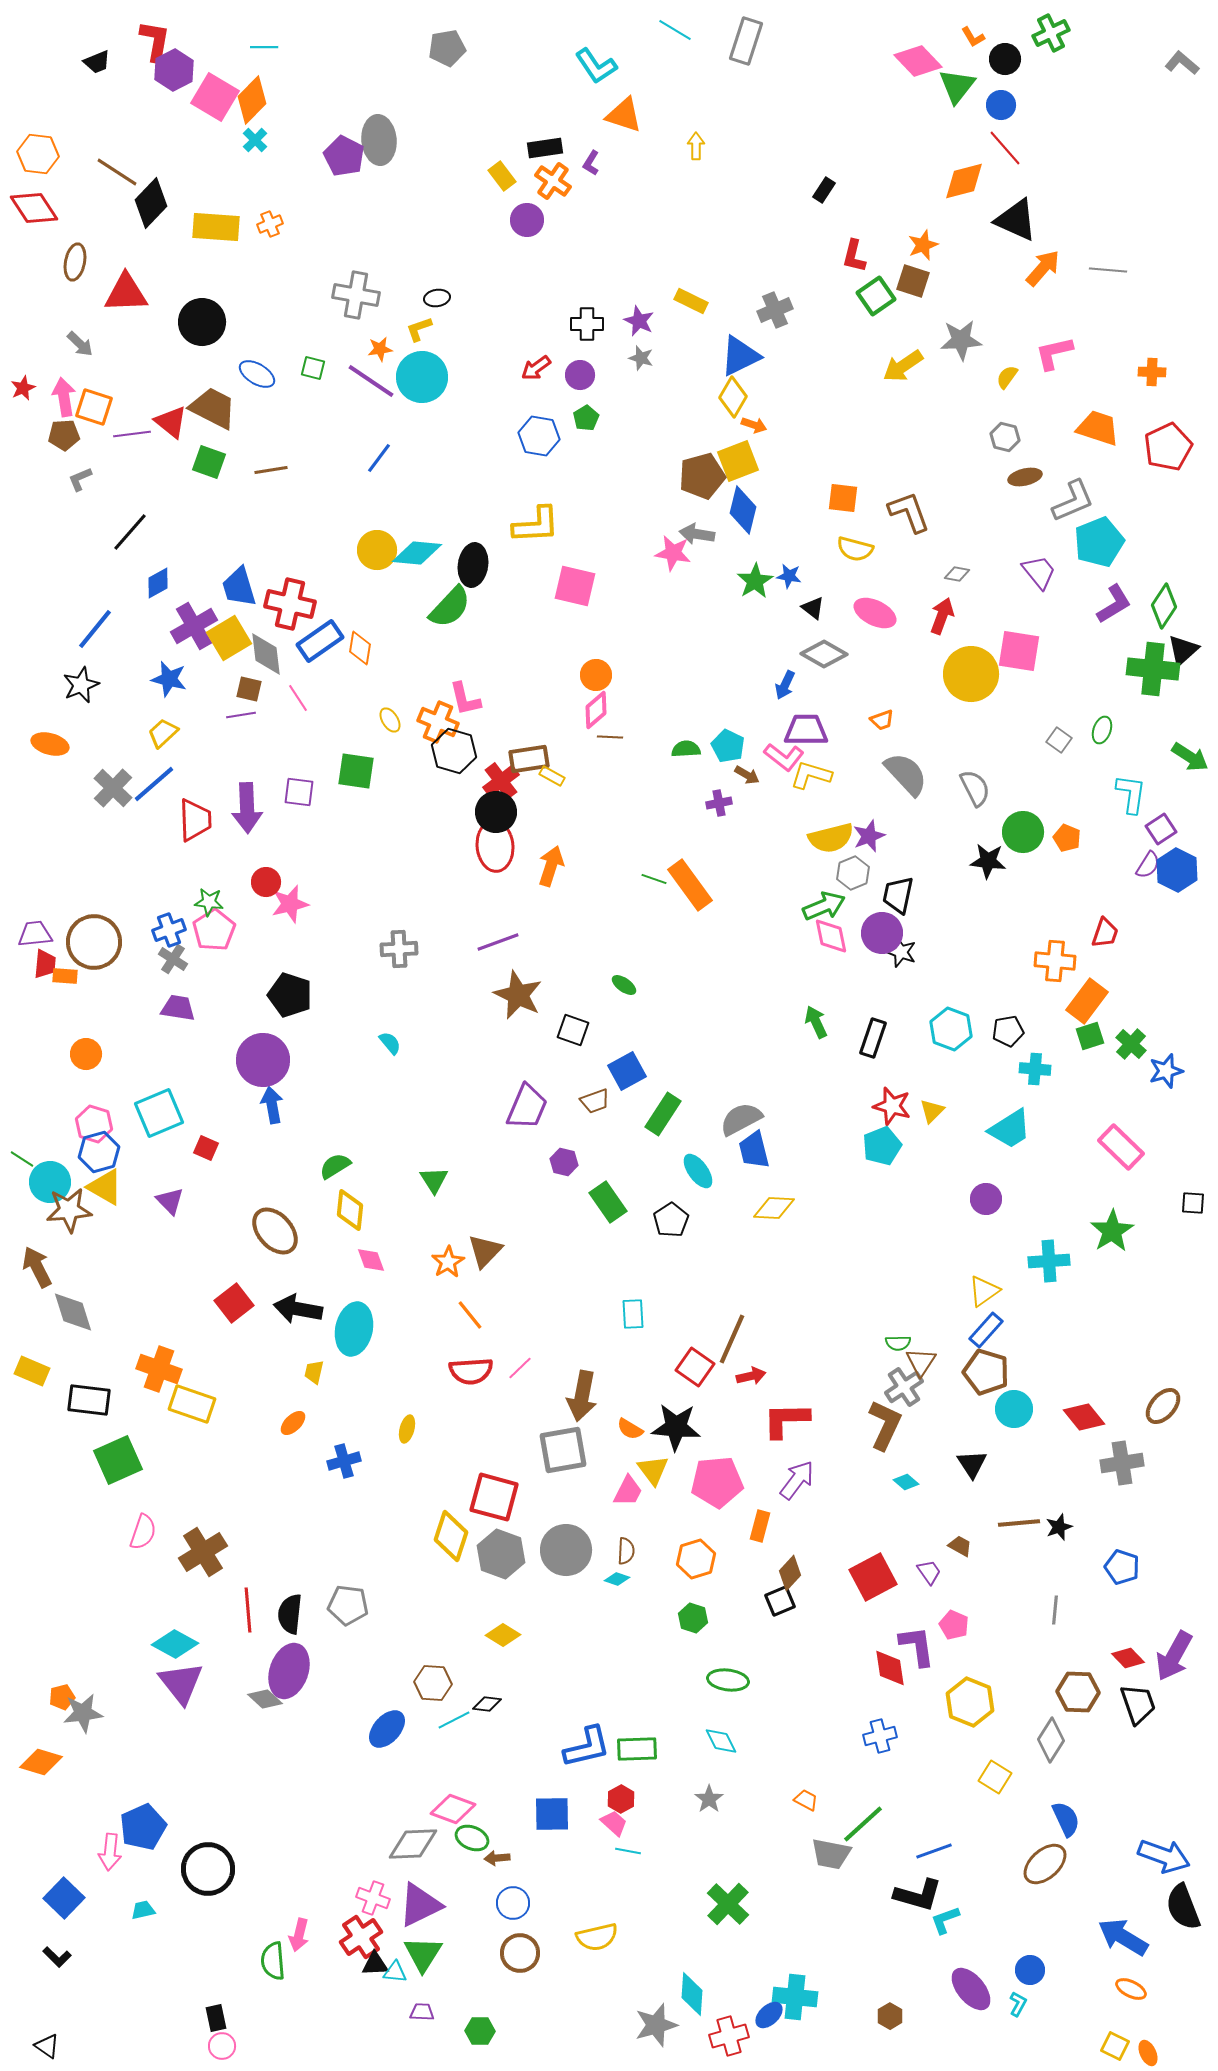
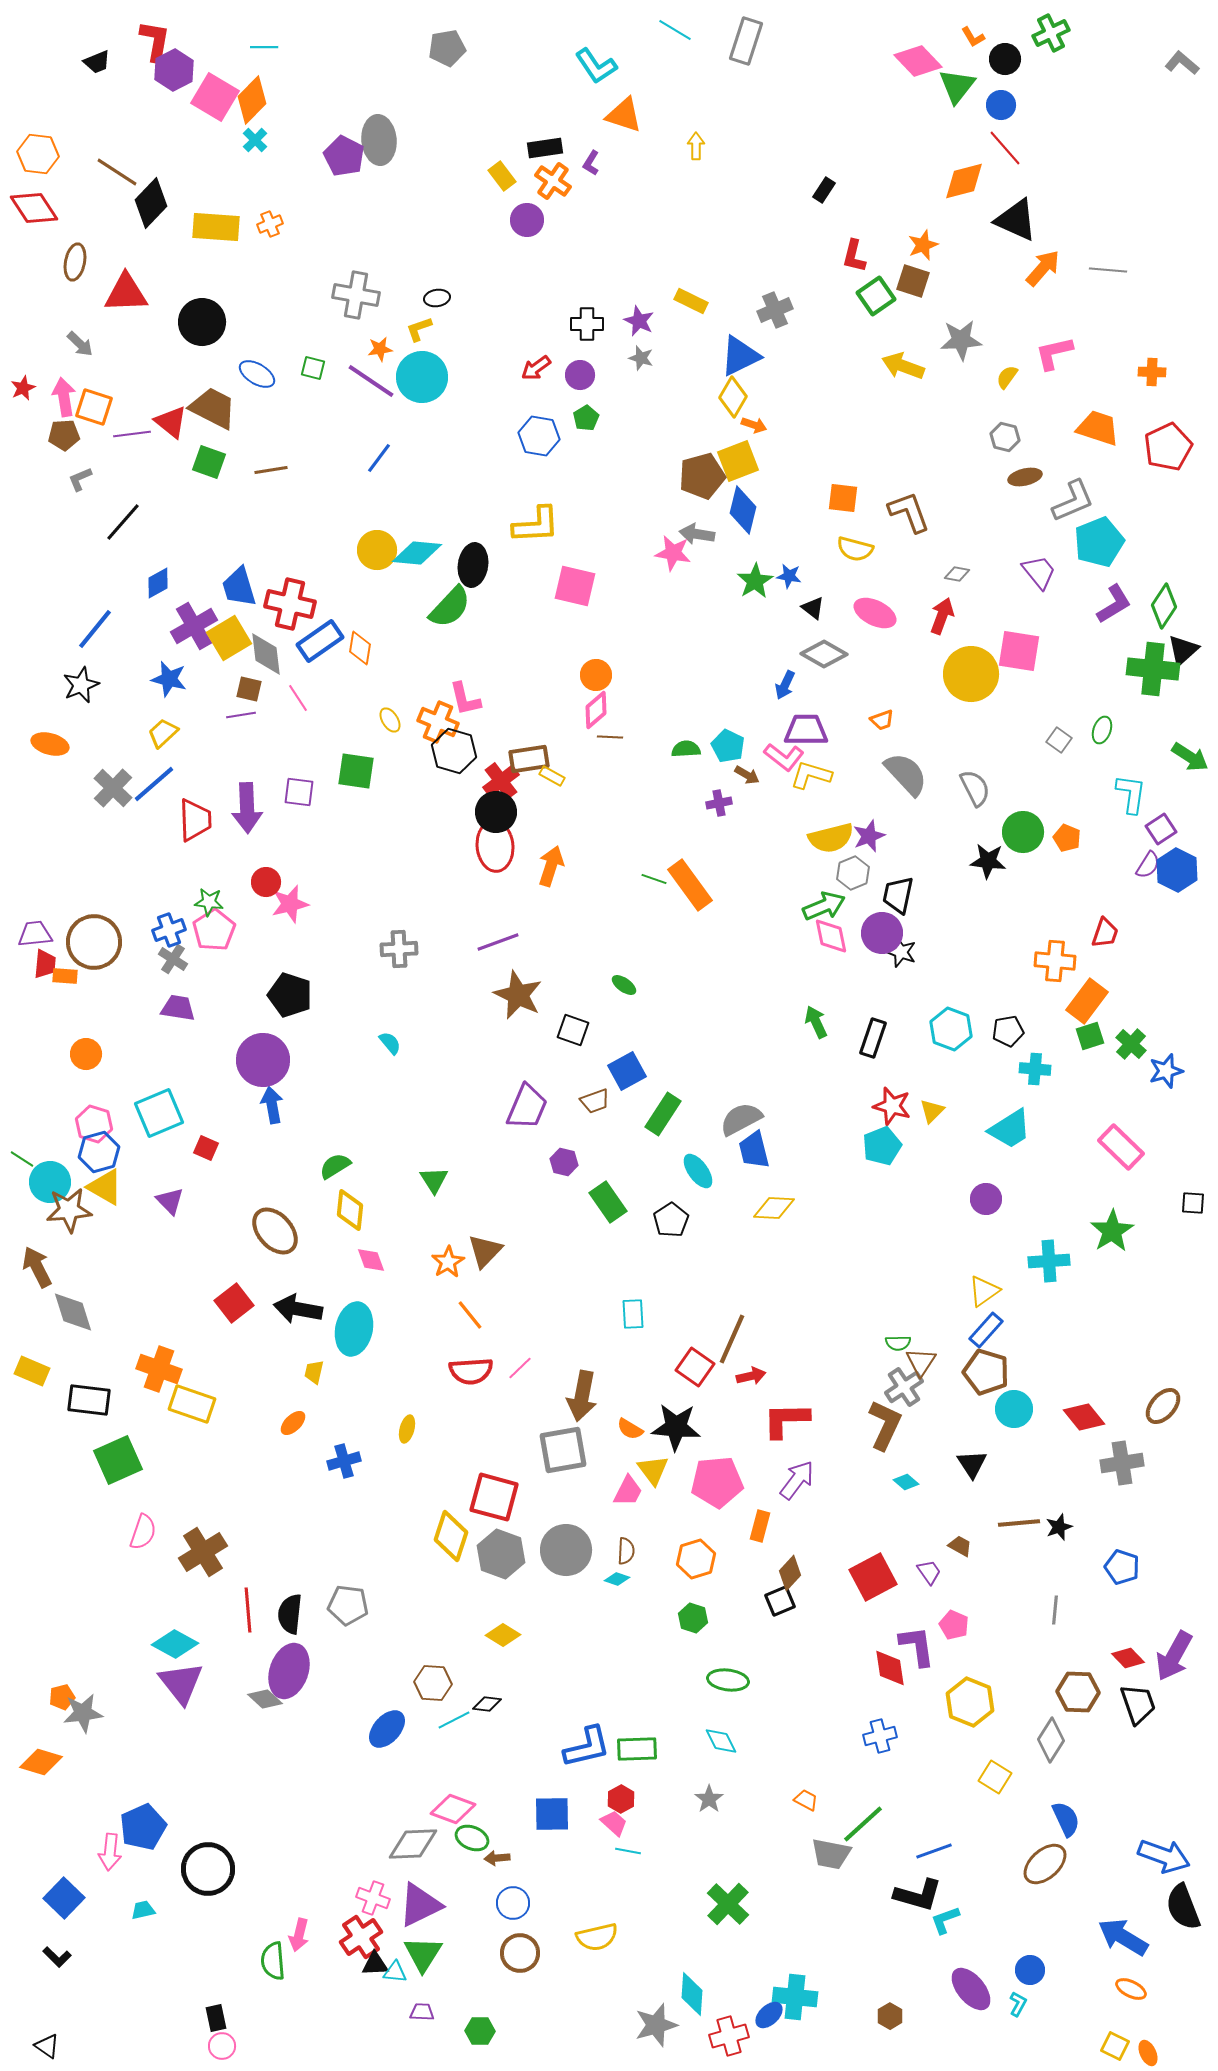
yellow arrow at (903, 366): rotated 54 degrees clockwise
black line at (130, 532): moved 7 px left, 10 px up
